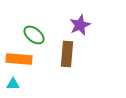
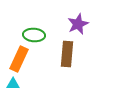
purple star: moved 2 px left, 1 px up
green ellipse: rotated 35 degrees counterclockwise
orange rectangle: rotated 70 degrees counterclockwise
